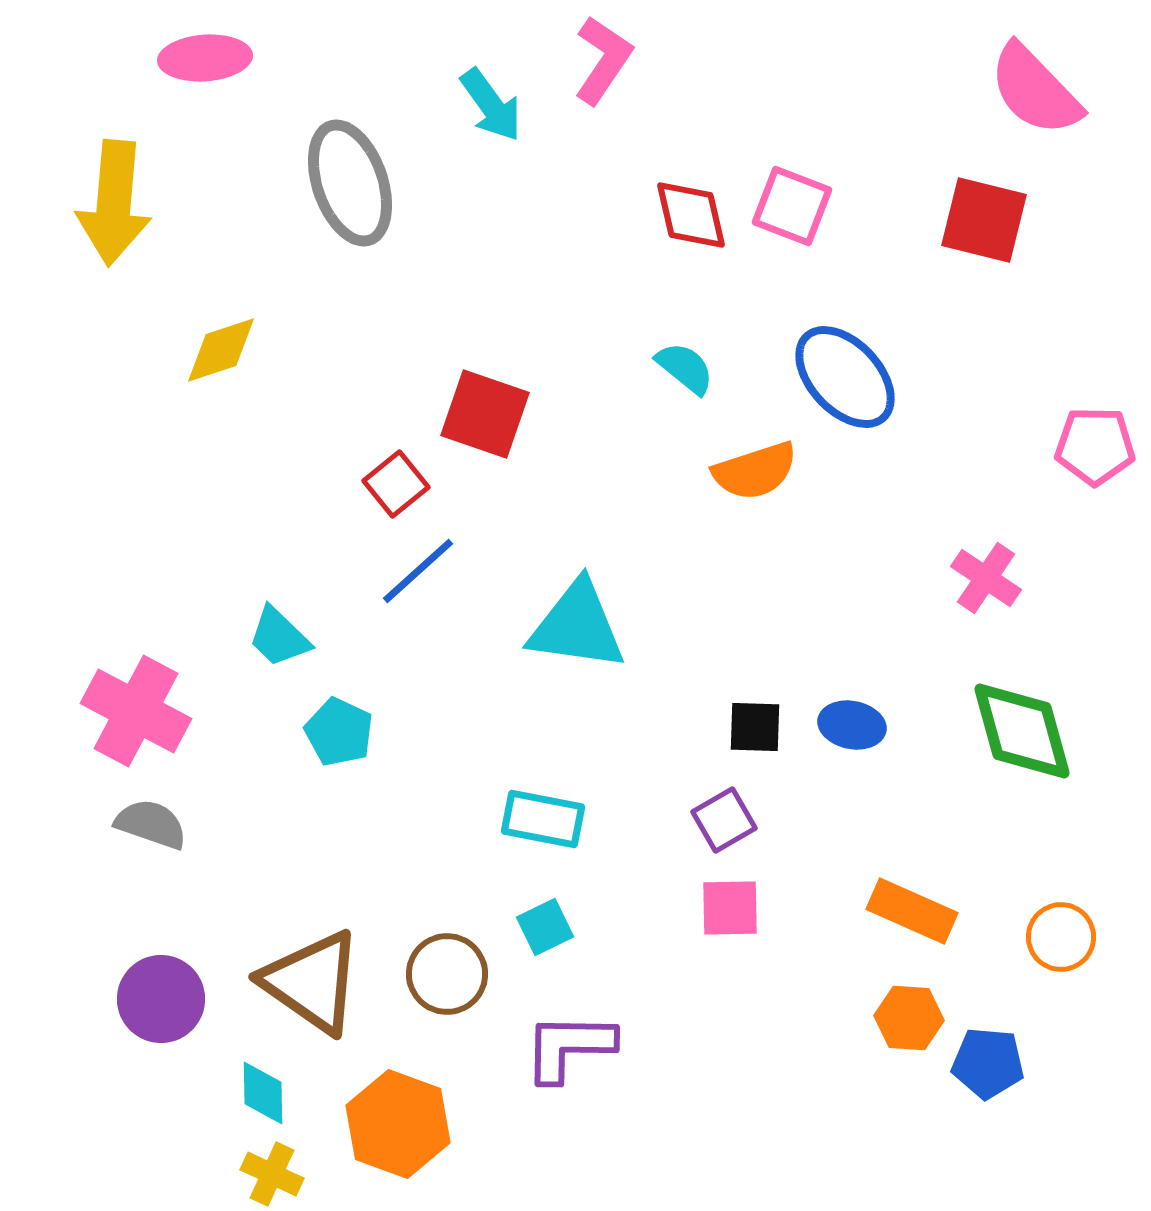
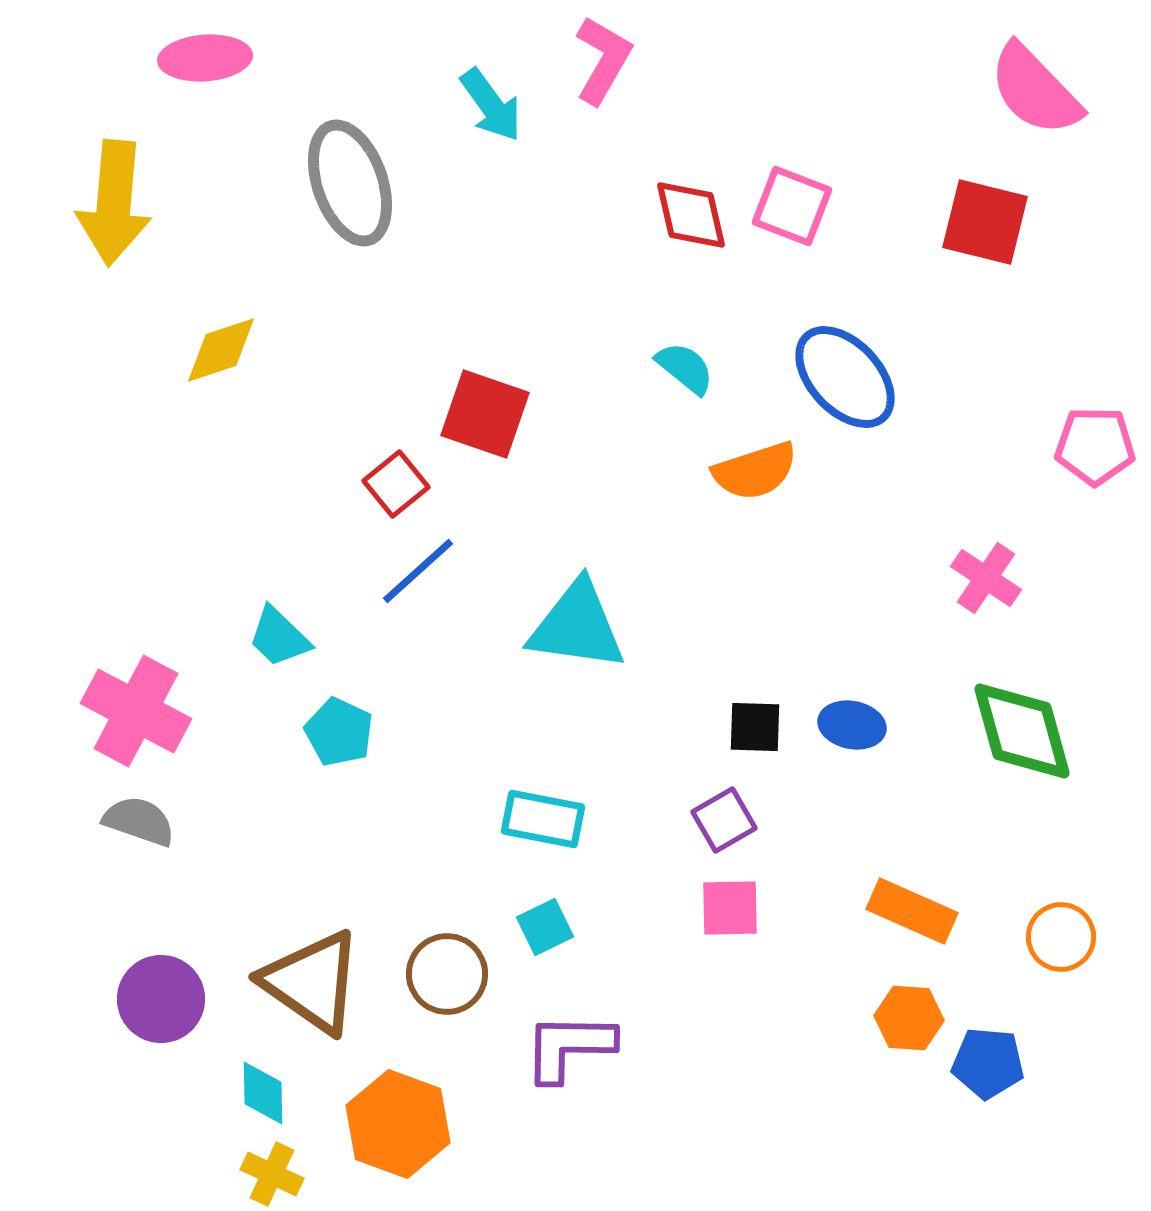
pink L-shape at (603, 60): rotated 4 degrees counterclockwise
red square at (984, 220): moved 1 px right, 2 px down
gray semicircle at (151, 824): moved 12 px left, 3 px up
